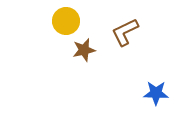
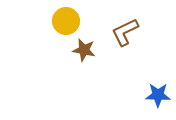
brown star: rotated 25 degrees clockwise
blue star: moved 2 px right, 2 px down
